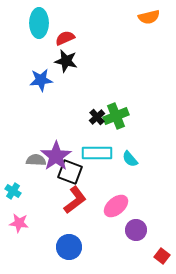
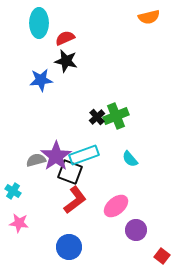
cyan rectangle: moved 13 px left, 2 px down; rotated 20 degrees counterclockwise
gray semicircle: rotated 18 degrees counterclockwise
